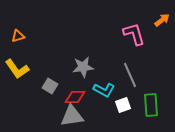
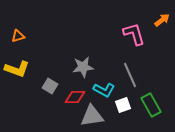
yellow L-shape: rotated 35 degrees counterclockwise
green rectangle: rotated 25 degrees counterclockwise
gray triangle: moved 20 px right
